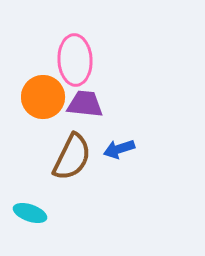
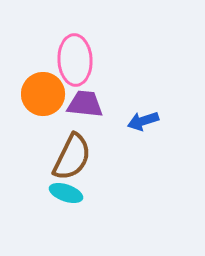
orange circle: moved 3 px up
blue arrow: moved 24 px right, 28 px up
cyan ellipse: moved 36 px right, 20 px up
